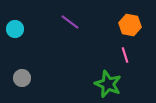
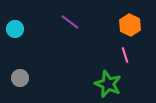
orange hexagon: rotated 15 degrees clockwise
gray circle: moved 2 px left
